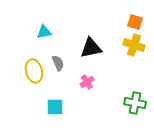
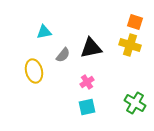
yellow cross: moved 4 px left
gray semicircle: moved 5 px right, 8 px up; rotated 63 degrees clockwise
green cross: rotated 20 degrees clockwise
cyan square: moved 32 px right; rotated 12 degrees counterclockwise
